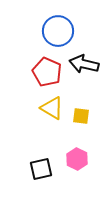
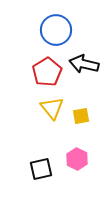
blue circle: moved 2 px left, 1 px up
red pentagon: rotated 16 degrees clockwise
yellow triangle: rotated 20 degrees clockwise
yellow square: rotated 18 degrees counterclockwise
